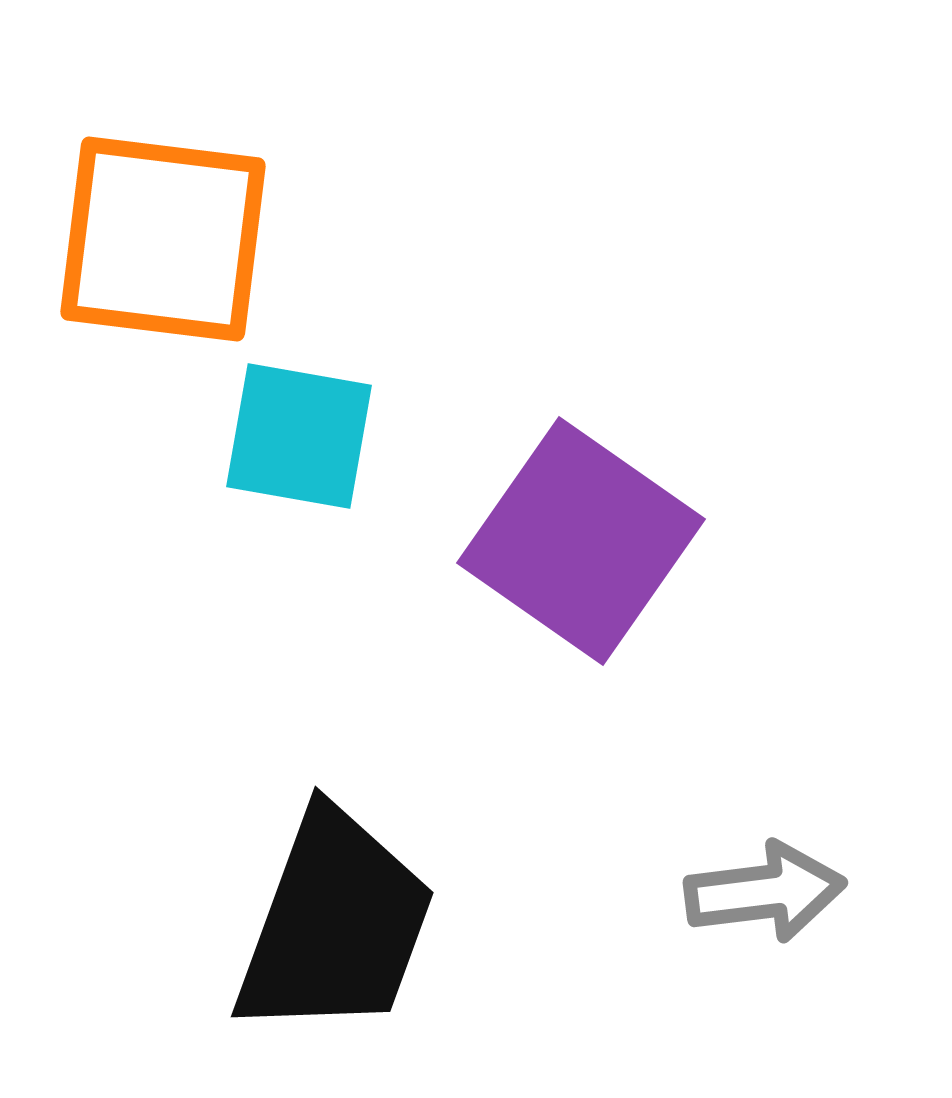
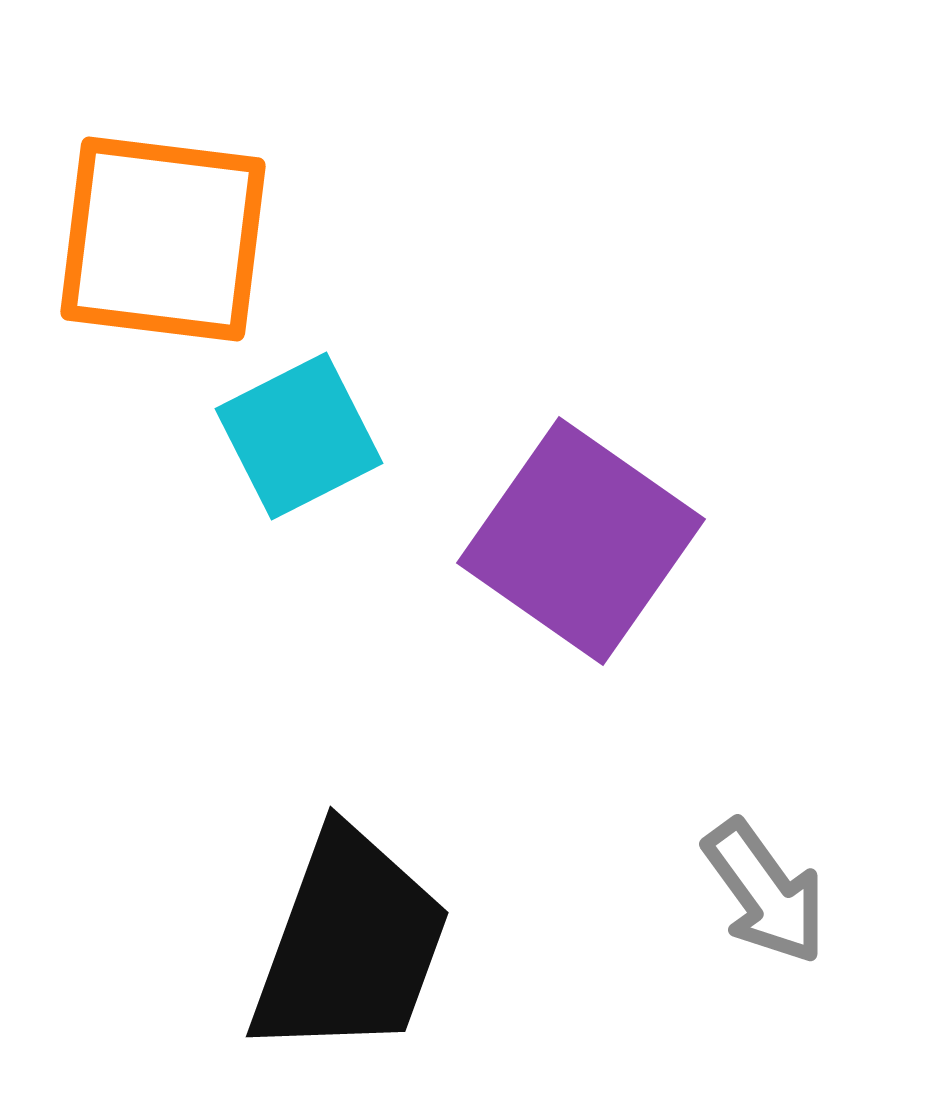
cyan square: rotated 37 degrees counterclockwise
gray arrow: rotated 61 degrees clockwise
black trapezoid: moved 15 px right, 20 px down
